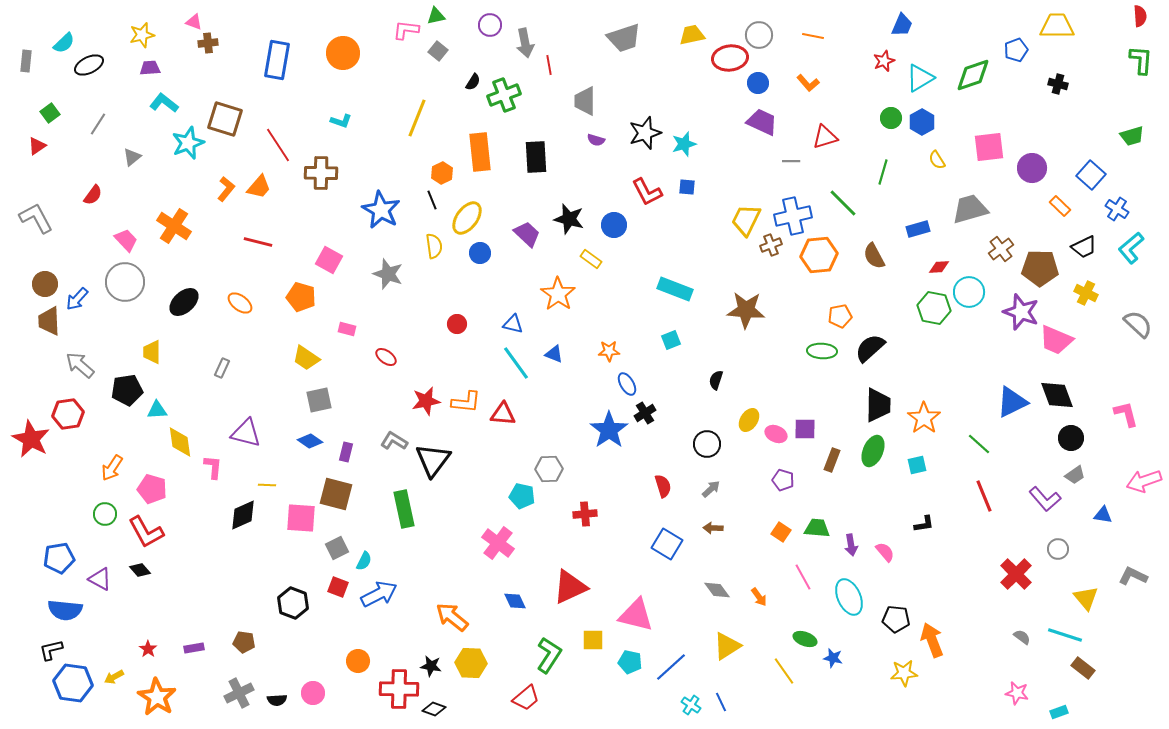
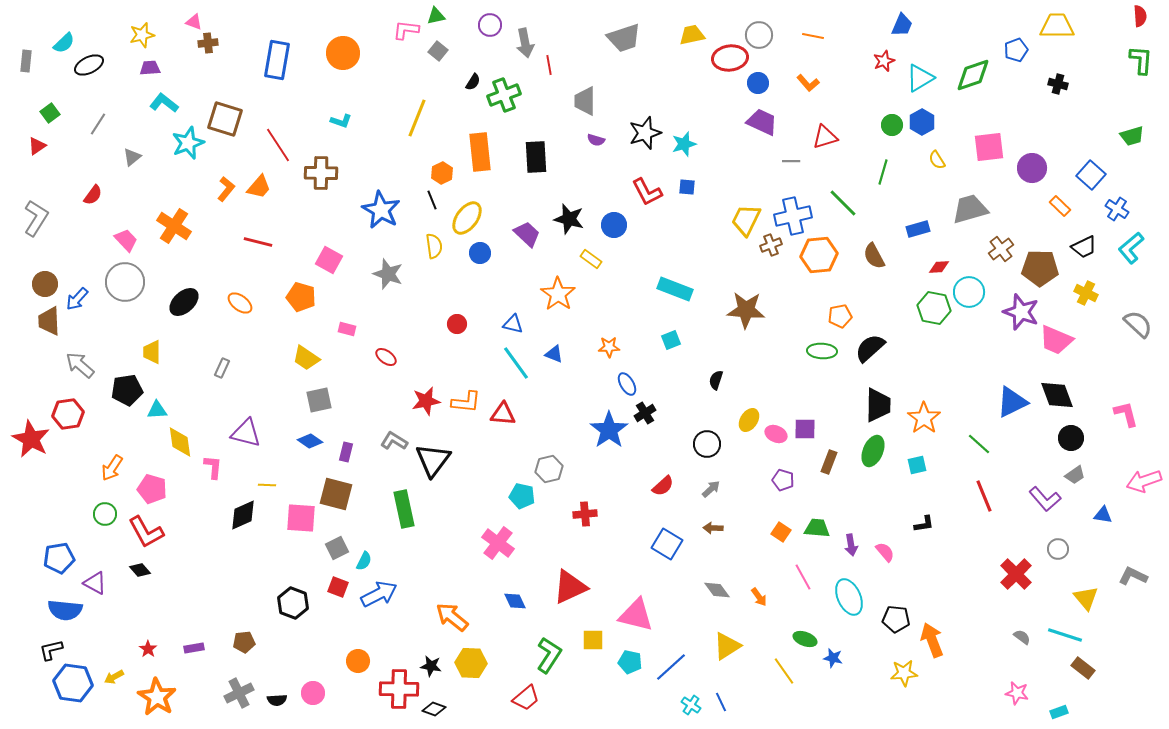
green circle at (891, 118): moved 1 px right, 7 px down
gray L-shape at (36, 218): rotated 60 degrees clockwise
orange star at (609, 351): moved 4 px up
brown rectangle at (832, 460): moved 3 px left, 2 px down
gray hexagon at (549, 469): rotated 12 degrees counterclockwise
red semicircle at (663, 486): rotated 65 degrees clockwise
purple triangle at (100, 579): moved 5 px left, 4 px down
brown pentagon at (244, 642): rotated 15 degrees counterclockwise
